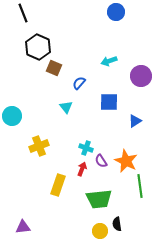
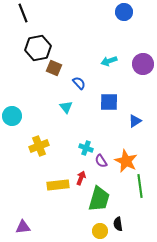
blue circle: moved 8 px right
black hexagon: moved 1 px down; rotated 25 degrees clockwise
purple circle: moved 2 px right, 12 px up
blue semicircle: rotated 96 degrees clockwise
red arrow: moved 1 px left, 9 px down
yellow rectangle: rotated 65 degrees clockwise
green trapezoid: rotated 68 degrees counterclockwise
black semicircle: moved 1 px right
